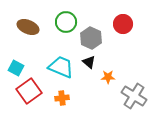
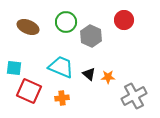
red circle: moved 1 px right, 4 px up
gray hexagon: moved 2 px up
black triangle: moved 12 px down
cyan square: moved 2 px left; rotated 21 degrees counterclockwise
red square: rotated 30 degrees counterclockwise
gray cross: rotated 30 degrees clockwise
